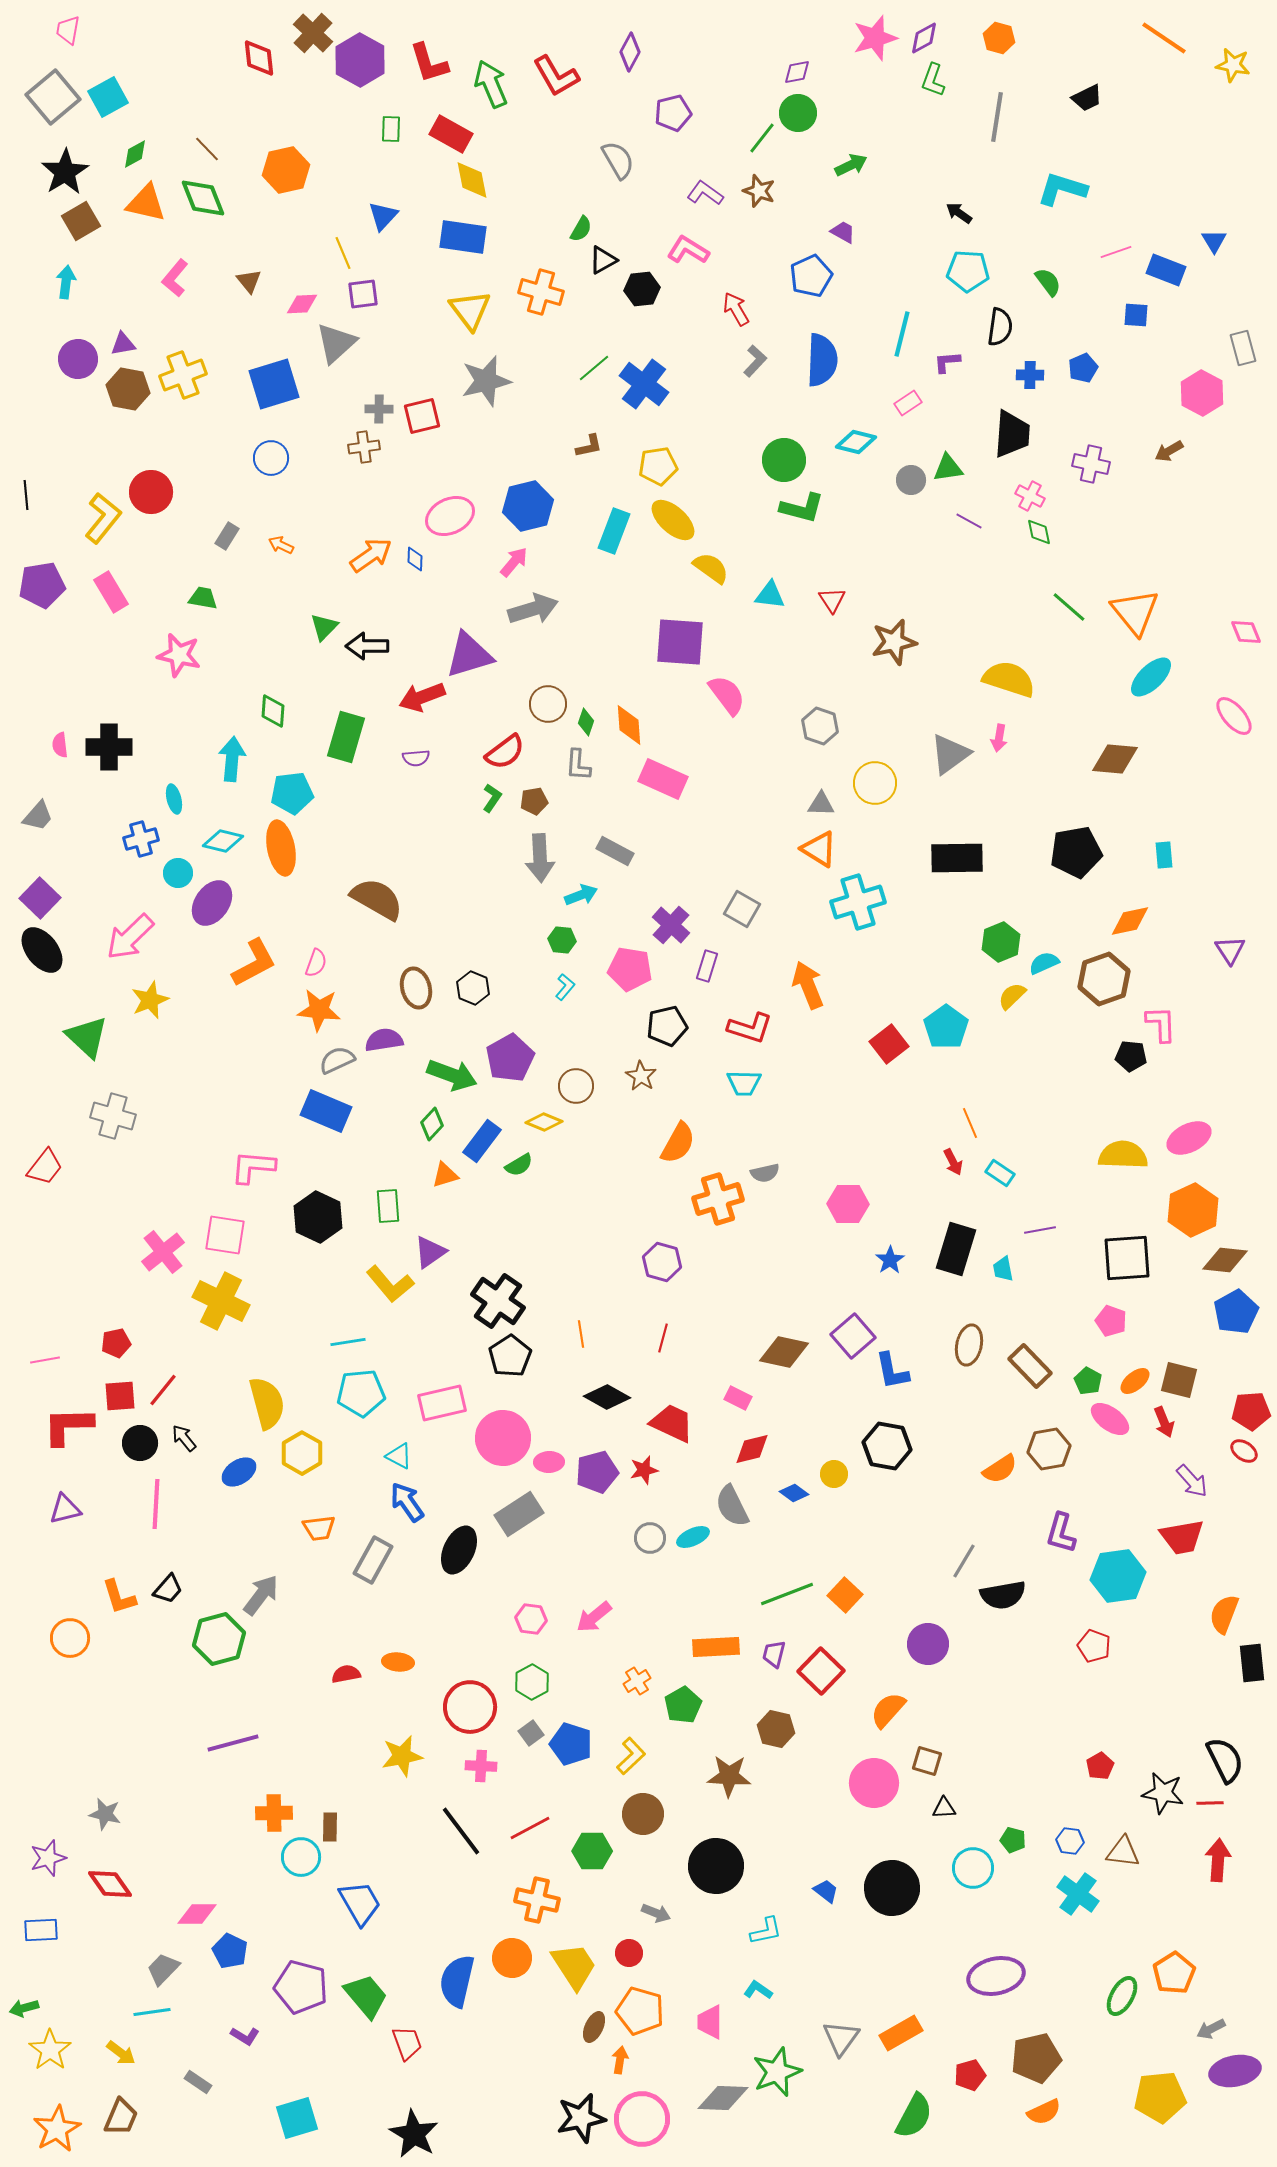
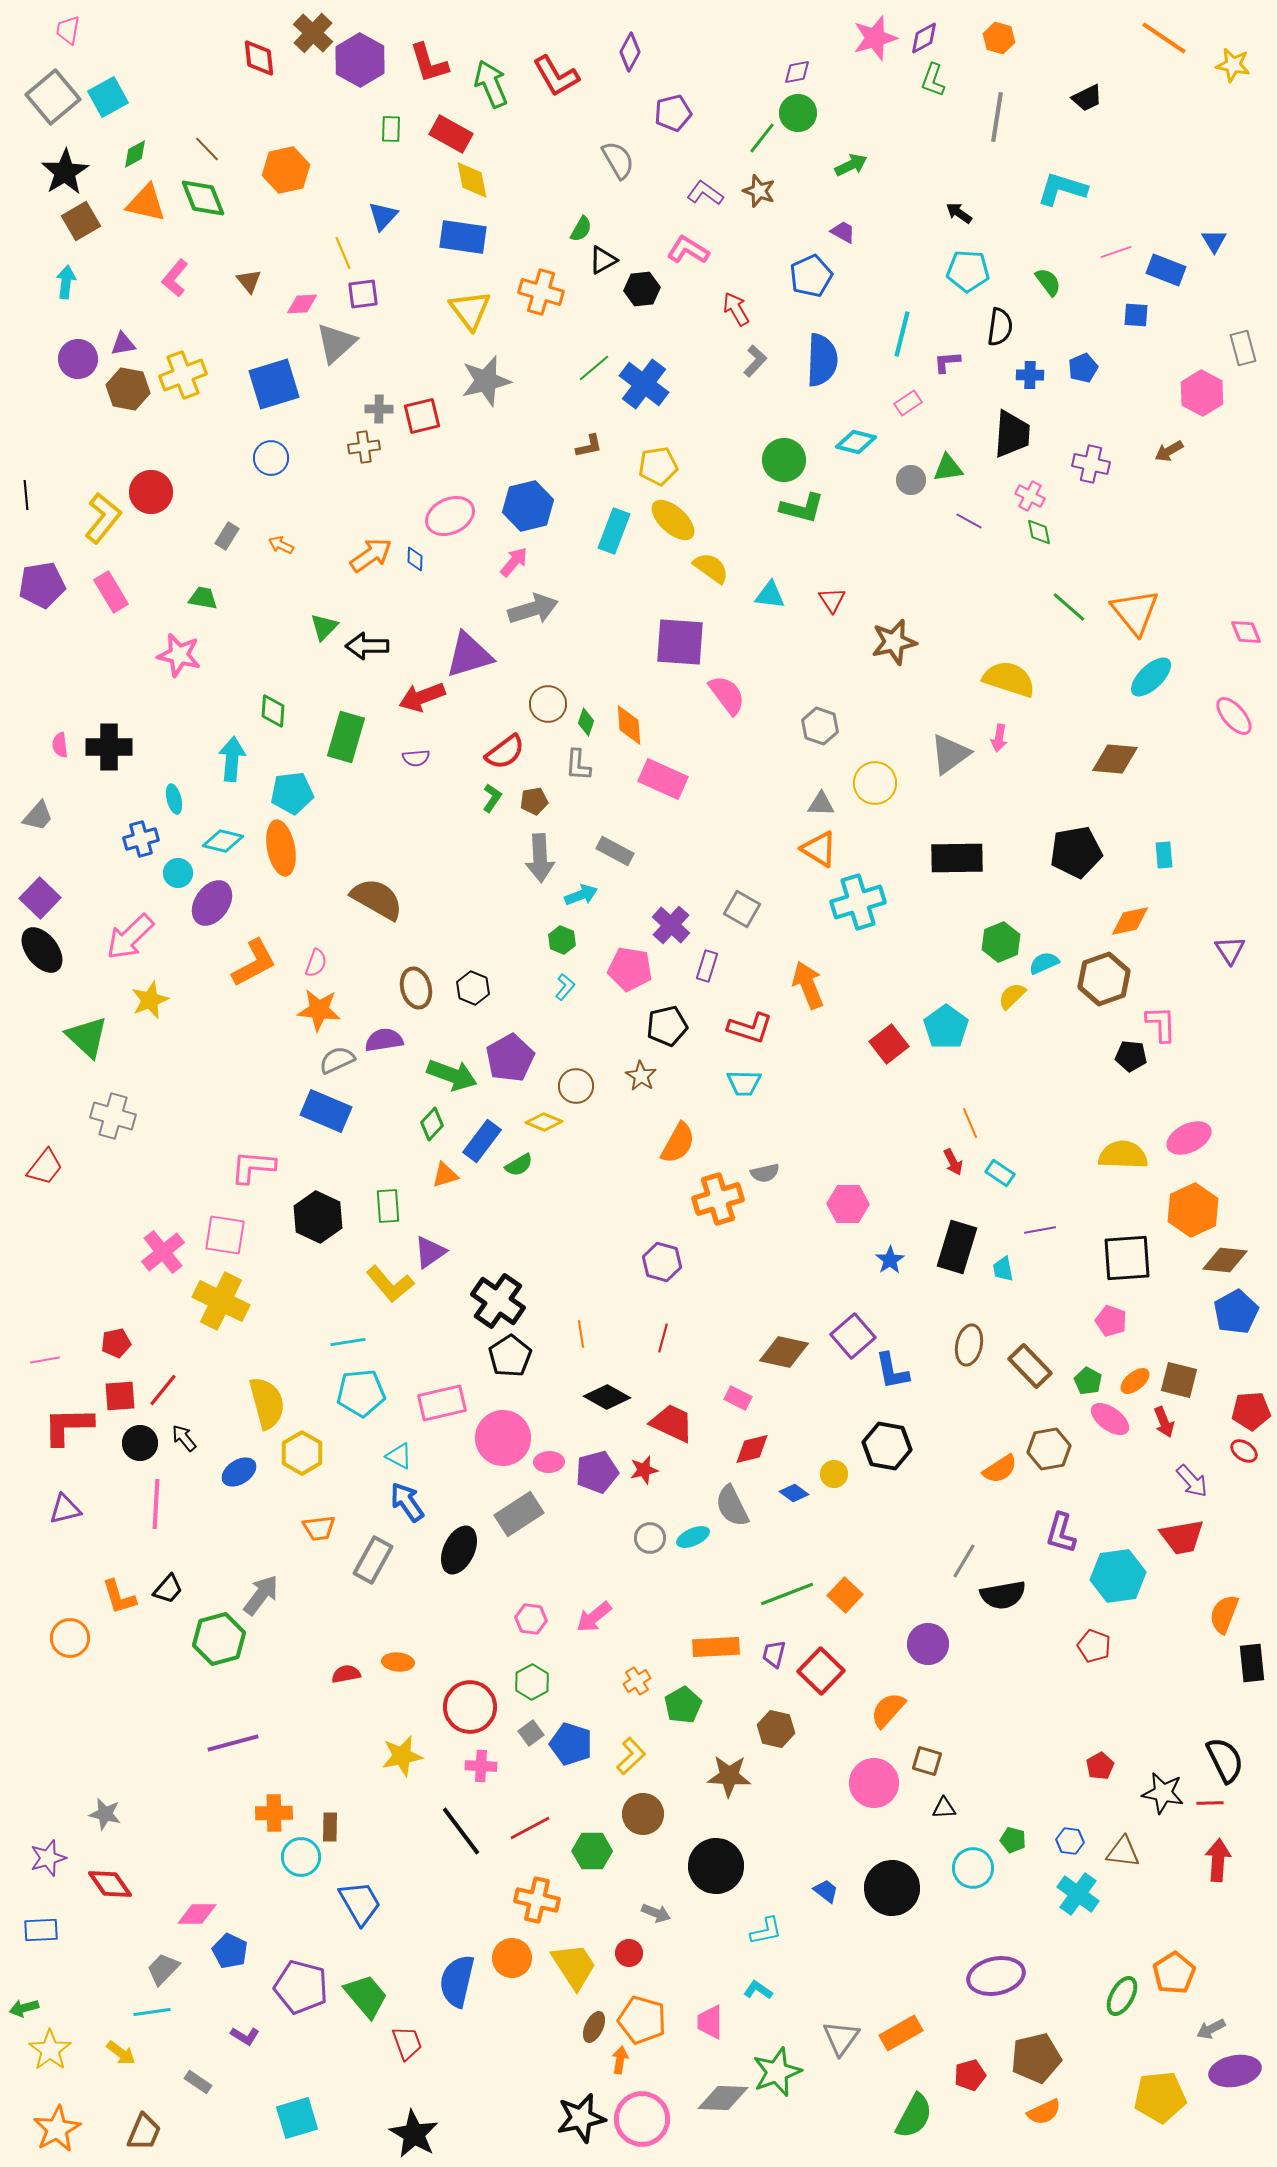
green hexagon at (562, 940): rotated 16 degrees clockwise
black rectangle at (956, 1249): moved 1 px right, 2 px up
orange pentagon at (640, 2011): moved 2 px right, 9 px down
brown trapezoid at (121, 2117): moved 23 px right, 15 px down
